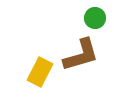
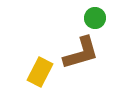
brown L-shape: moved 2 px up
